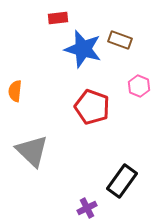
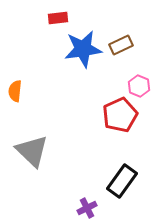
brown rectangle: moved 1 px right, 5 px down; rotated 45 degrees counterclockwise
blue star: rotated 24 degrees counterclockwise
red pentagon: moved 28 px right, 8 px down; rotated 28 degrees clockwise
